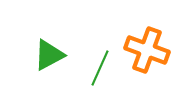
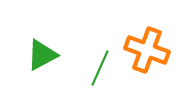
green triangle: moved 7 px left
